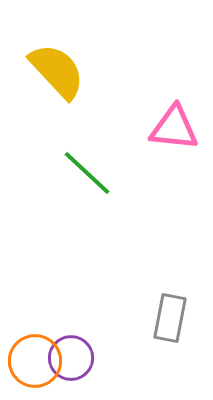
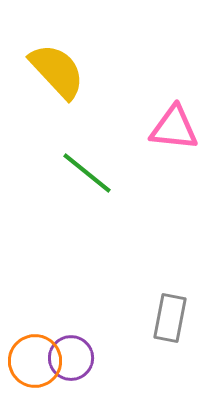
green line: rotated 4 degrees counterclockwise
